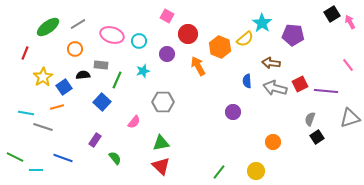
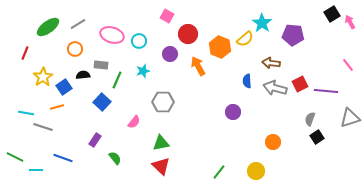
purple circle at (167, 54): moved 3 px right
